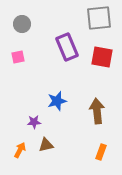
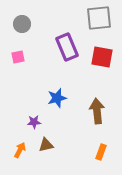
blue star: moved 3 px up
